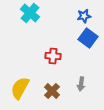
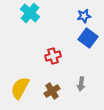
red cross: rotated 21 degrees counterclockwise
brown cross: rotated 14 degrees clockwise
